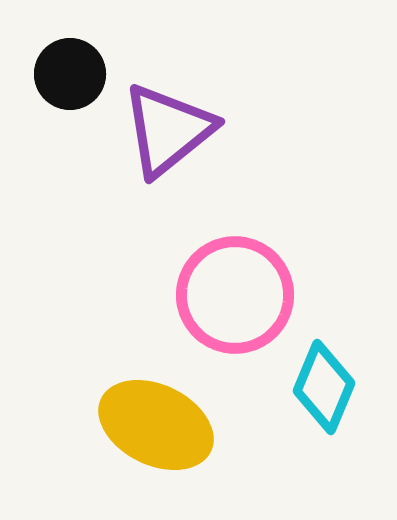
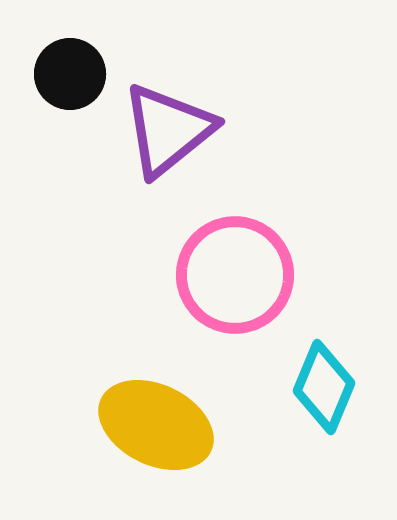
pink circle: moved 20 px up
